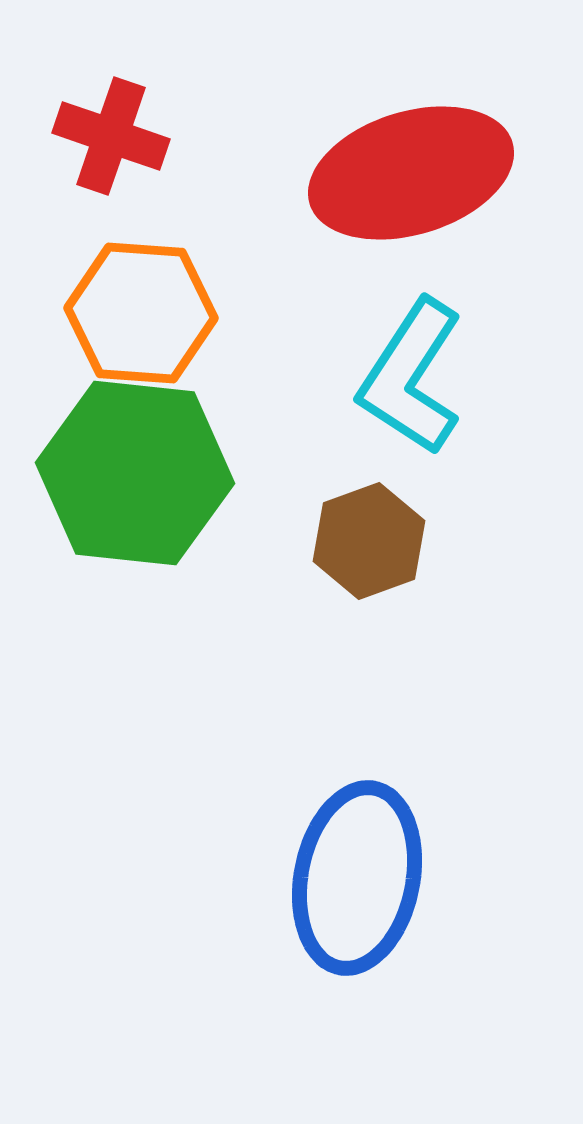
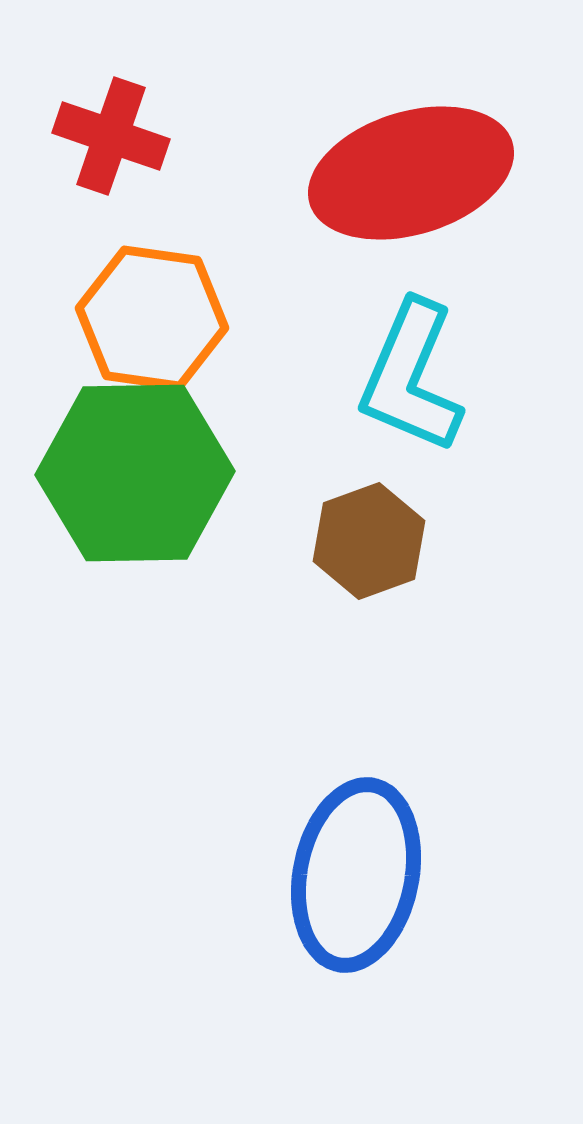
orange hexagon: moved 11 px right, 5 px down; rotated 4 degrees clockwise
cyan L-shape: rotated 10 degrees counterclockwise
green hexagon: rotated 7 degrees counterclockwise
blue ellipse: moved 1 px left, 3 px up
